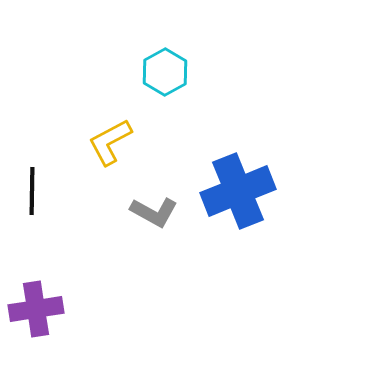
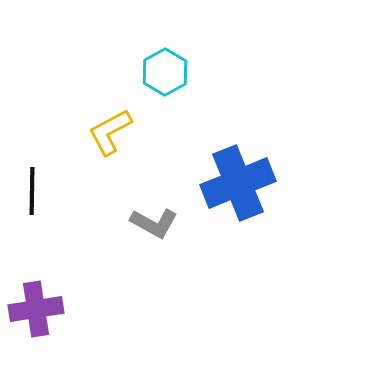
yellow L-shape: moved 10 px up
blue cross: moved 8 px up
gray L-shape: moved 11 px down
